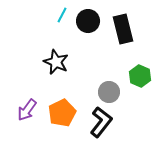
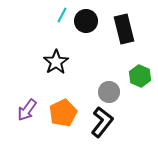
black circle: moved 2 px left
black rectangle: moved 1 px right
black star: rotated 15 degrees clockwise
orange pentagon: moved 1 px right
black L-shape: moved 1 px right
